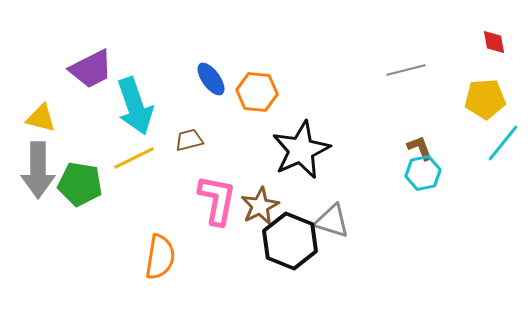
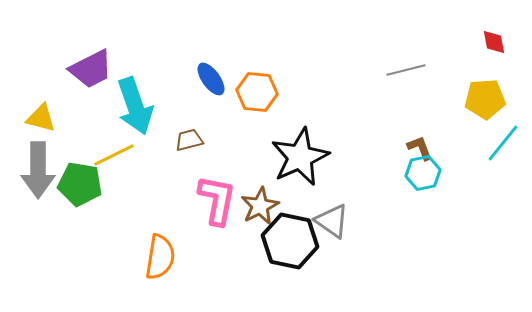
black star: moved 1 px left, 7 px down
yellow line: moved 20 px left, 3 px up
gray triangle: rotated 18 degrees clockwise
black hexagon: rotated 10 degrees counterclockwise
